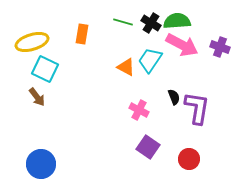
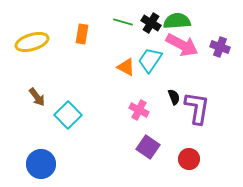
cyan square: moved 23 px right, 46 px down; rotated 20 degrees clockwise
